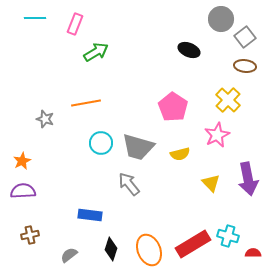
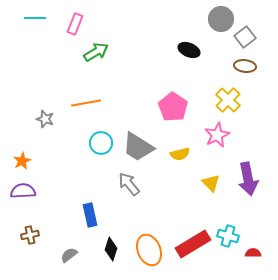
gray trapezoid: rotated 16 degrees clockwise
blue rectangle: rotated 70 degrees clockwise
